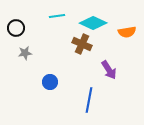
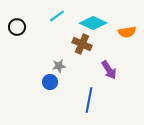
cyan line: rotated 28 degrees counterclockwise
black circle: moved 1 px right, 1 px up
gray star: moved 34 px right, 13 px down
